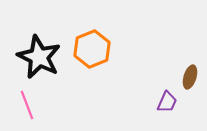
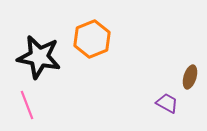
orange hexagon: moved 10 px up
black star: rotated 15 degrees counterclockwise
purple trapezoid: moved 1 px down; rotated 85 degrees counterclockwise
